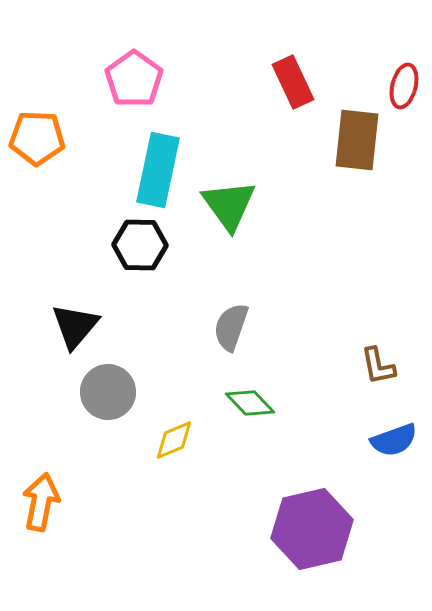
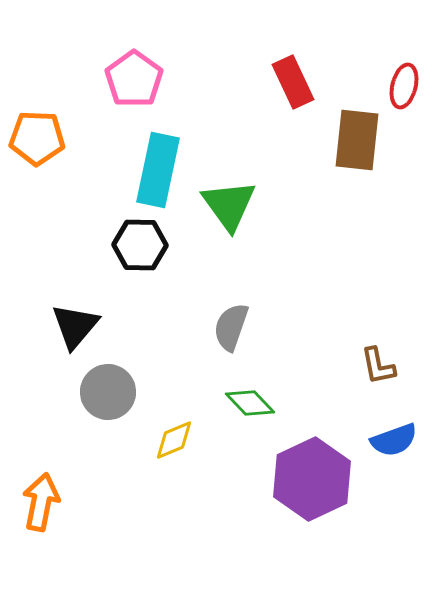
purple hexagon: moved 50 px up; rotated 12 degrees counterclockwise
